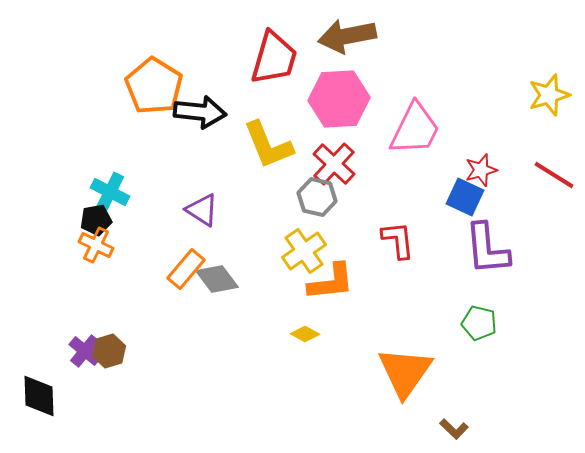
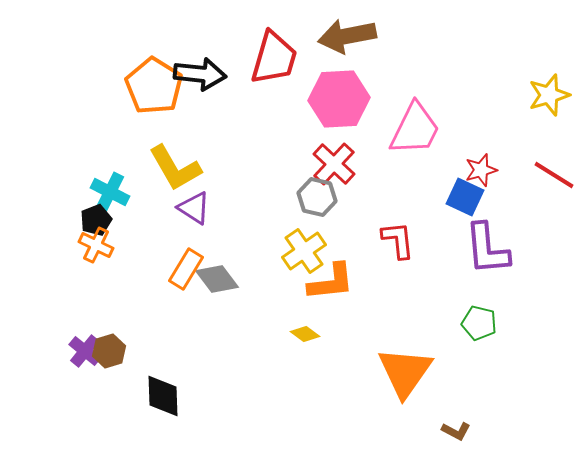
black arrow: moved 38 px up
yellow L-shape: moved 93 px left, 23 px down; rotated 8 degrees counterclockwise
purple triangle: moved 8 px left, 2 px up
black pentagon: rotated 12 degrees counterclockwise
orange rectangle: rotated 9 degrees counterclockwise
yellow diamond: rotated 8 degrees clockwise
black diamond: moved 124 px right
brown L-shape: moved 2 px right, 2 px down; rotated 16 degrees counterclockwise
